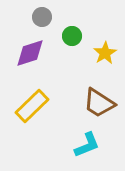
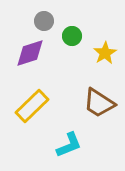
gray circle: moved 2 px right, 4 px down
cyan L-shape: moved 18 px left
